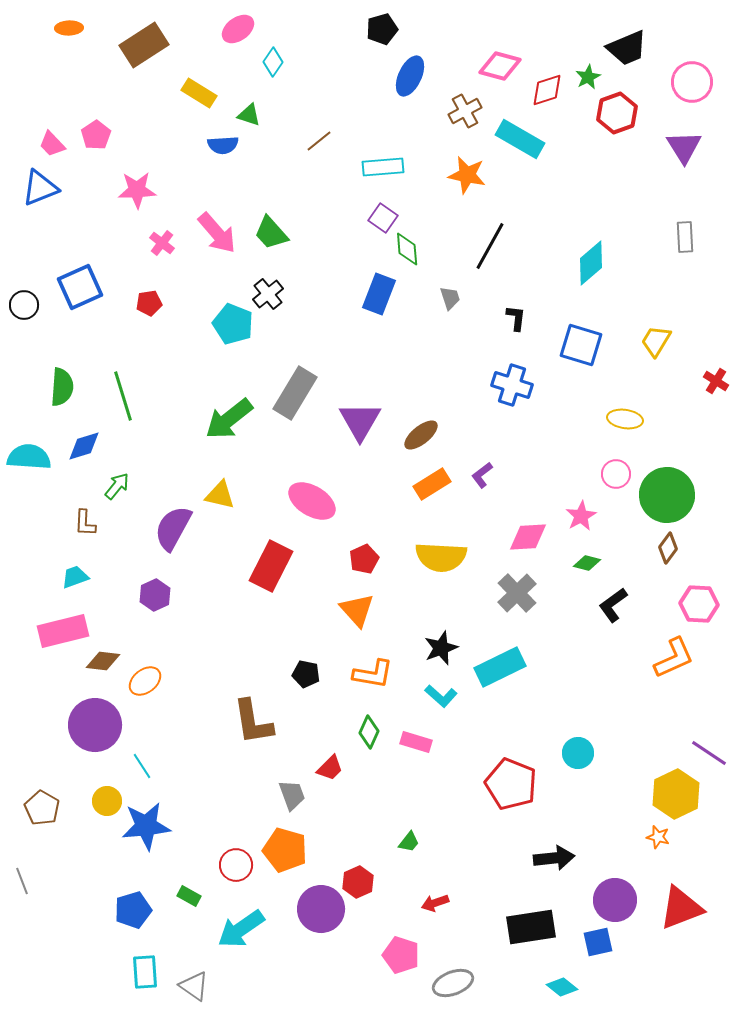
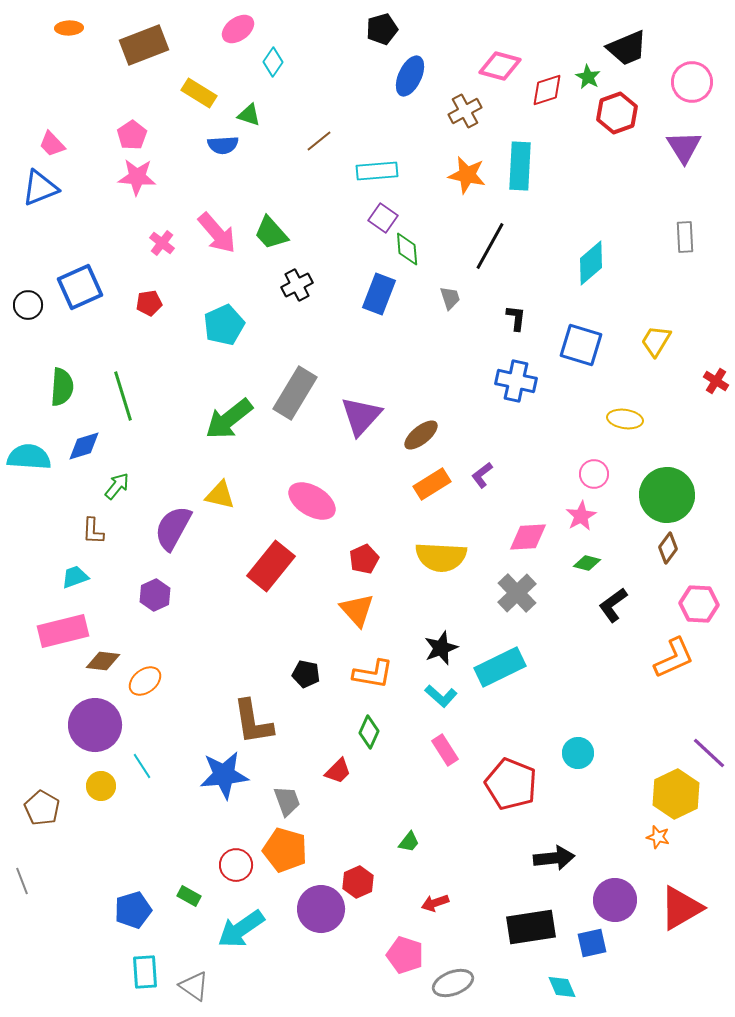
brown rectangle at (144, 45): rotated 12 degrees clockwise
green star at (588, 77): rotated 15 degrees counterclockwise
pink pentagon at (96, 135): moved 36 px right
cyan rectangle at (520, 139): moved 27 px down; rotated 63 degrees clockwise
cyan rectangle at (383, 167): moved 6 px left, 4 px down
pink star at (137, 190): moved 13 px up; rotated 6 degrees clockwise
black cross at (268, 294): moved 29 px right, 9 px up; rotated 12 degrees clockwise
black circle at (24, 305): moved 4 px right
cyan pentagon at (233, 324): moved 9 px left, 1 px down; rotated 27 degrees clockwise
blue cross at (512, 385): moved 4 px right, 4 px up; rotated 6 degrees counterclockwise
purple triangle at (360, 421): moved 1 px right, 5 px up; rotated 12 degrees clockwise
pink circle at (616, 474): moved 22 px left
brown L-shape at (85, 523): moved 8 px right, 8 px down
red rectangle at (271, 566): rotated 12 degrees clockwise
pink rectangle at (416, 742): moved 29 px right, 8 px down; rotated 40 degrees clockwise
purple line at (709, 753): rotated 9 degrees clockwise
red trapezoid at (330, 768): moved 8 px right, 3 px down
gray trapezoid at (292, 795): moved 5 px left, 6 px down
yellow circle at (107, 801): moved 6 px left, 15 px up
blue star at (146, 826): moved 78 px right, 51 px up
red triangle at (681, 908): rotated 9 degrees counterclockwise
blue square at (598, 942): moved 6 px left, 1 px down
pink pentagon at (401, 955): moved 4 px right
cyan diamond at (562, 987): rotated 28 degrees clockwise
